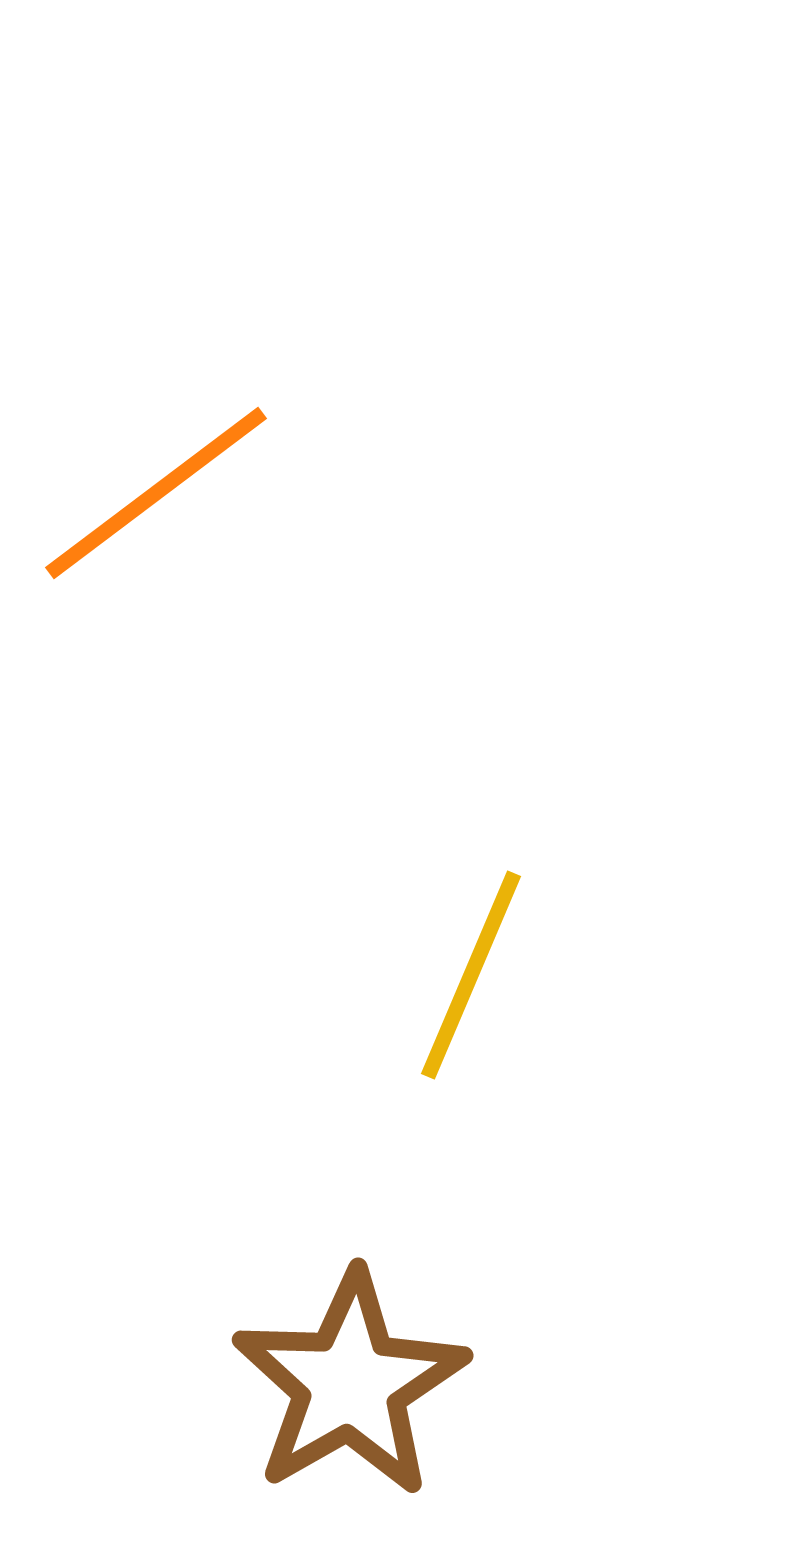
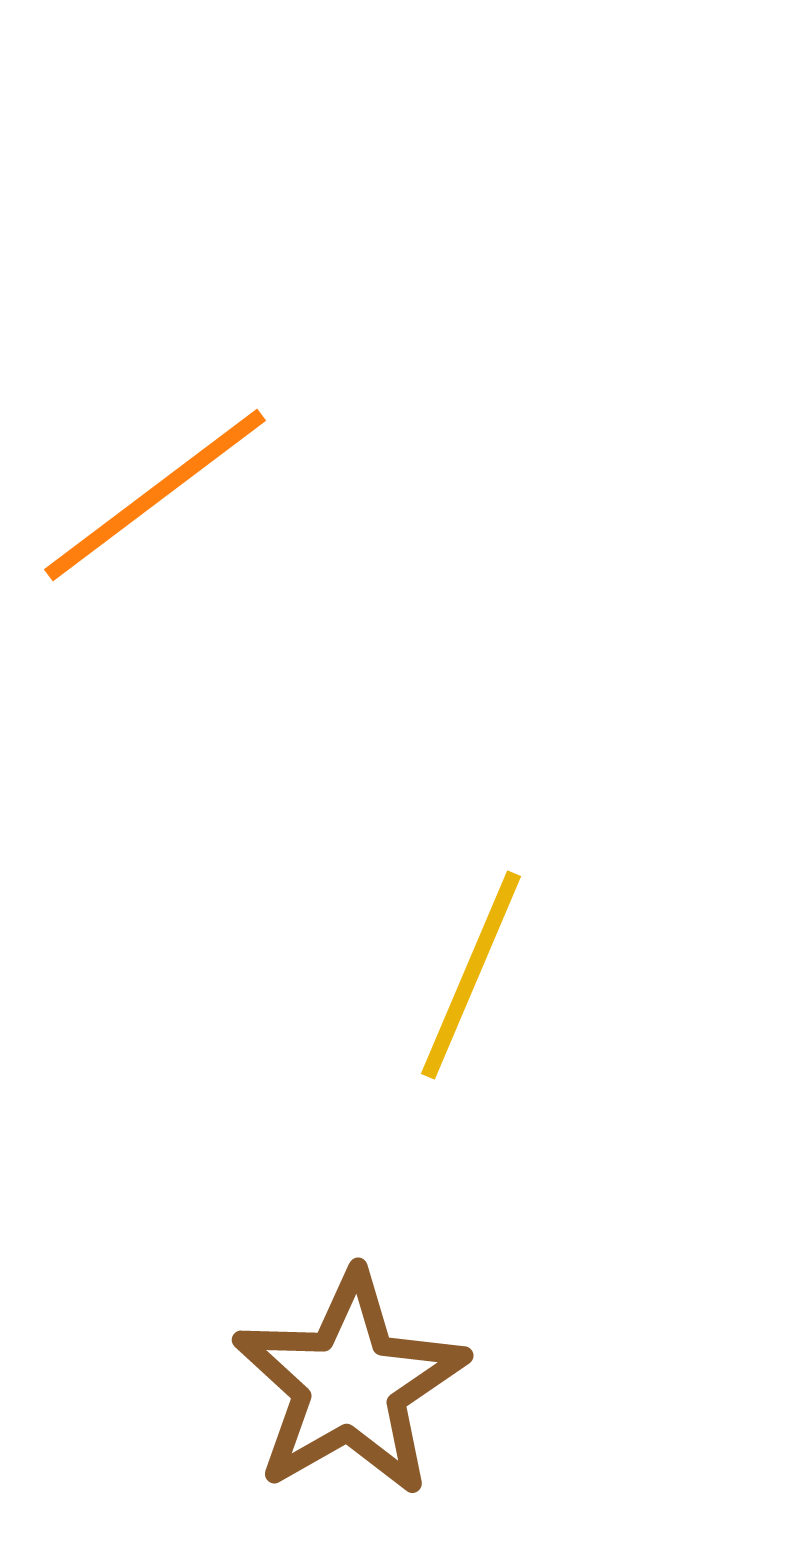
orange line: moved 1 px left, 2 px down
